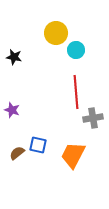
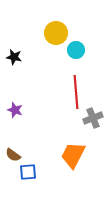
purple star: moved 3 px right
gray cross: rotated 12 degrees counterclockwise
blue square: moved 10 px left, 27 px down; rotated 18 degrees counterclockwise
brown semicircle: moved 4 px left, 2 px down; rotated 105 degrees counterclockwise
